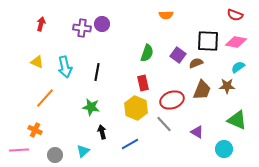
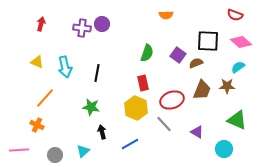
pink diamond: moved 5 px right; rotated 30 degrees clockwise
black line: moved 1 px down
orange cross: moved 2 px right, 5 px up
